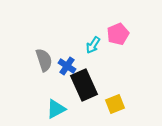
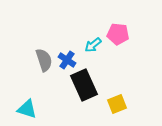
pink pentagon: rotated 30 degrees clockwise
cyan arrow: rotated 18 degrees clockwise
blue cross: moved 6 px up
yellow square: moved 2 px right
cyan triangle: moved 29 px left; rotated 45 degrees clockwise
